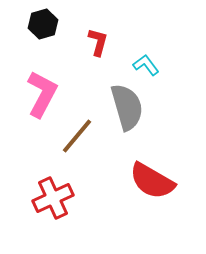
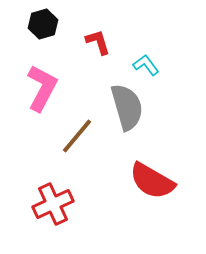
red L-shape: rotated 32 degrees counterclockwise
pink L-shape: moved 6 px up
red cross: moved 6 px down
